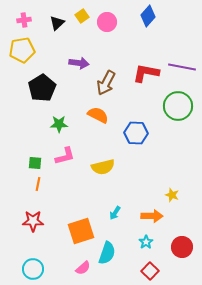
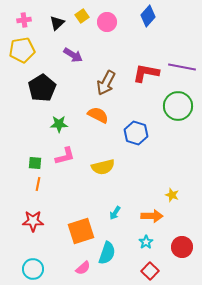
purple arrow: moved 6 px left, 8 px up; rotated 24 degrees clockwise
blue hexagon: rotated 15 degrees clockwise
